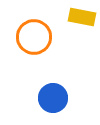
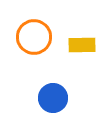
yellow rectangle: moved 28 px down; rotated 12 degrees counterclockwise
